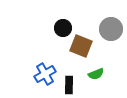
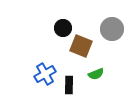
gray circle: moved 1 px right
